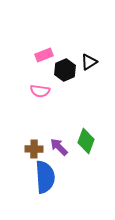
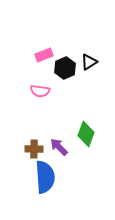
black hexagon: moved 2 px up
green diamond: moved 7 px up
